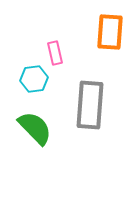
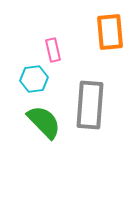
orange rectangle: rotated 9 degrees counterclockwise
pink rectangle: moved 2 px left, 3 px up
green semicircle: moved 9 px right, 6 px up
